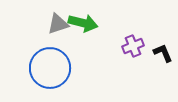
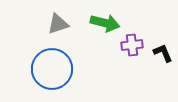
green arrow: moved 22 px right
purple cross: moved 1 px left, 1 px up; rotated 15 degrees clockwise
blue circle: moved 2 px right, 1 px down
